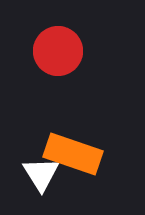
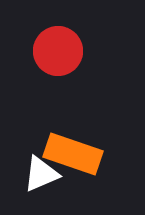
white triangle: rotated 39 degrees clockwise
